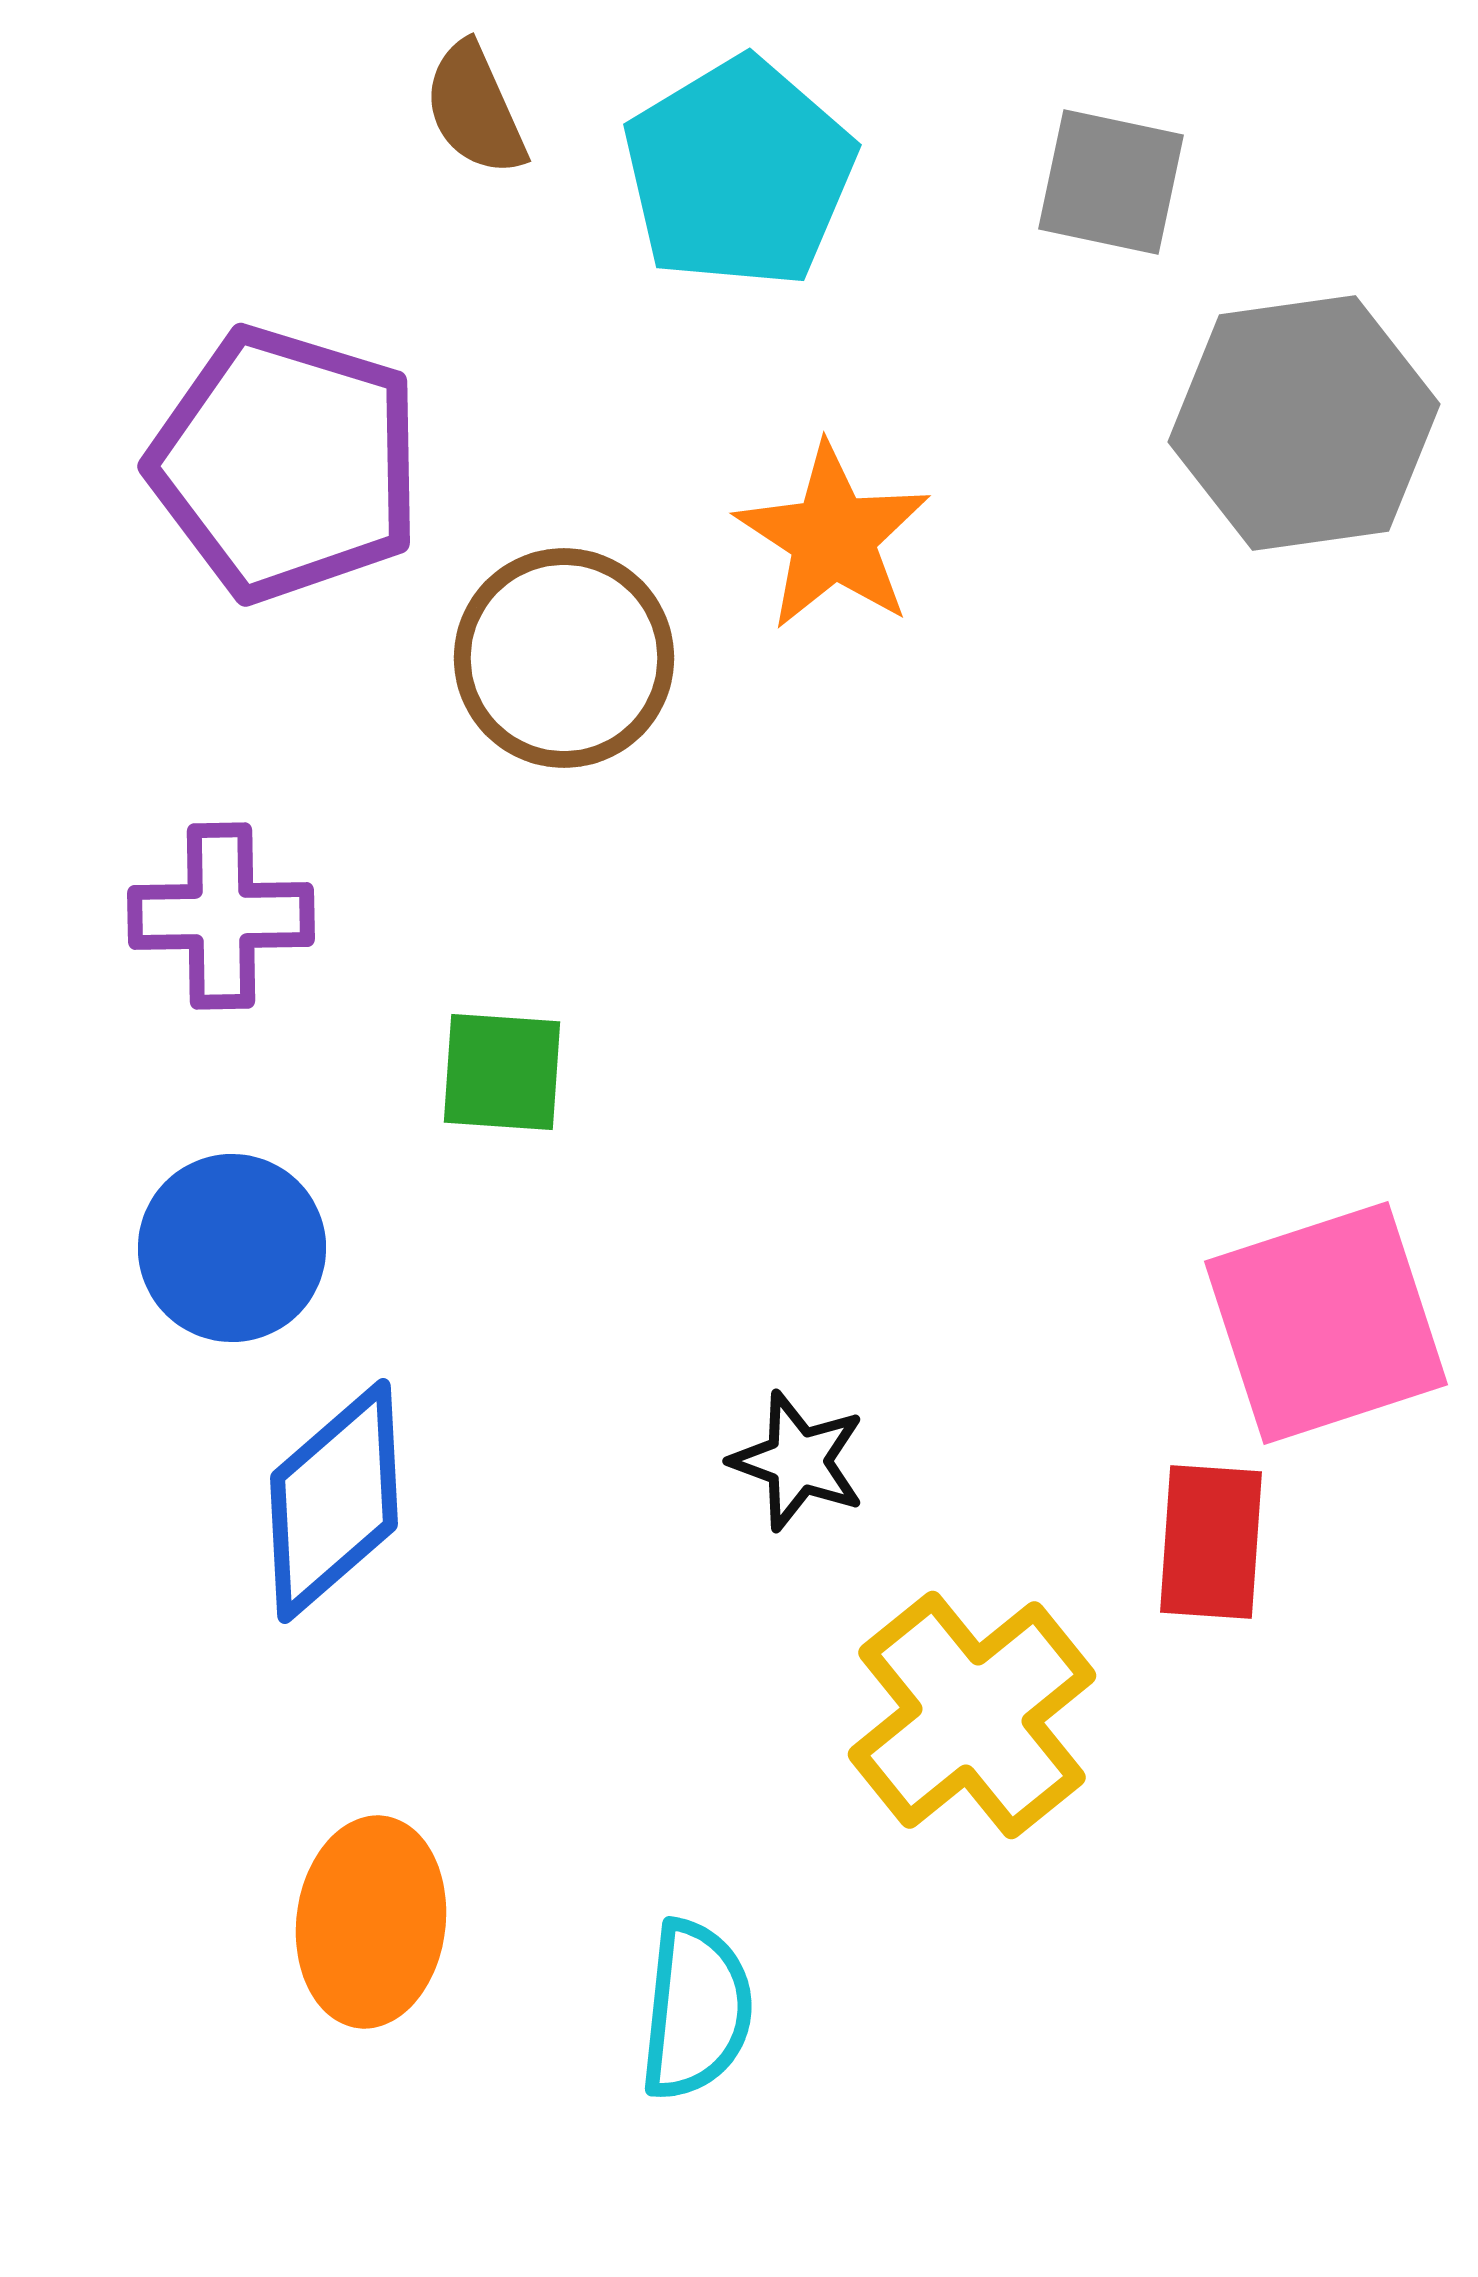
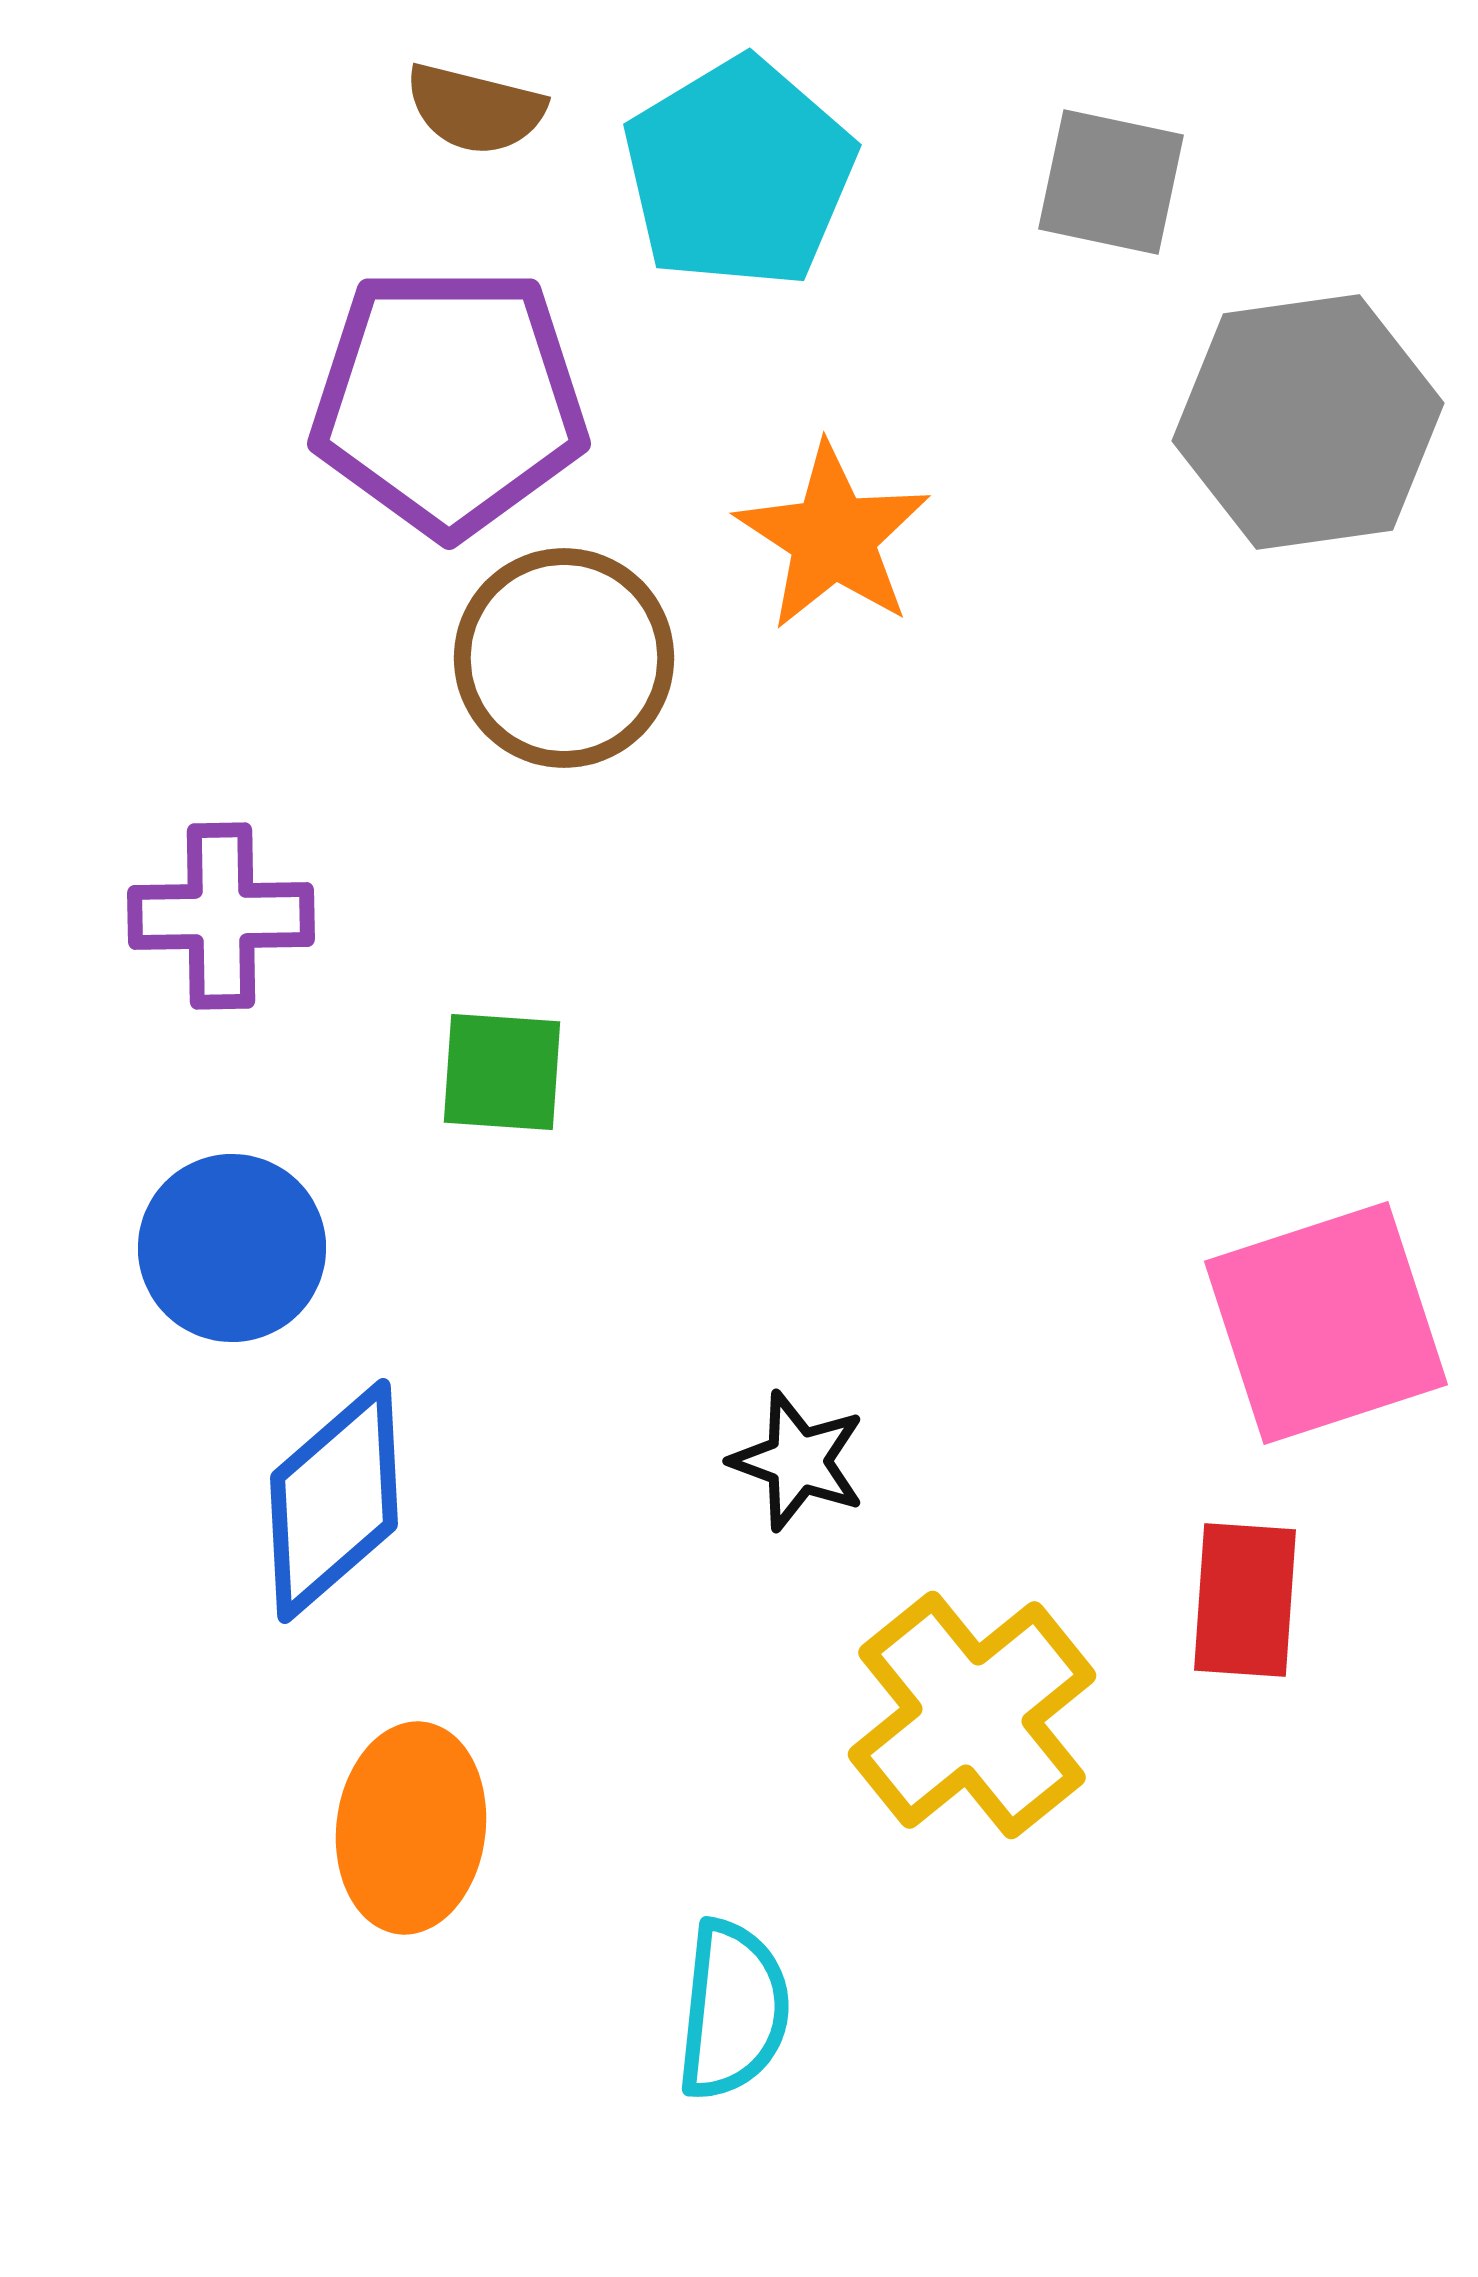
brown semicircle: rotated 52 degrees counterclockwise
gray hexagon: moved 4 px right, 1 px up
purple pentagon: moved 163 px right, 63 px up; rotated 17 degrees counterclockwise
red rectangle: moved 34 px right, 58 px down
orange ellipse: moved 40 px right, 94 px up
cyan semicircle: moved 37 px right
